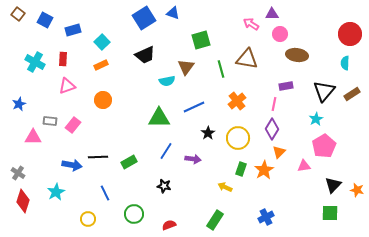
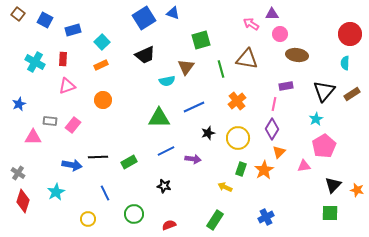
black star at (208, 133): rotated 16 degrees clockwise
blue line at (166, 151): rotated 30 degrees clockwise
